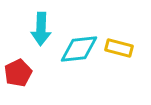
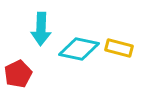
cyan diamond: rotated 18 degrees clockwise
red pentagon: moved 1 px down
